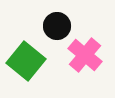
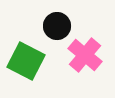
green square: rotated 12 degrees counterclockwise
